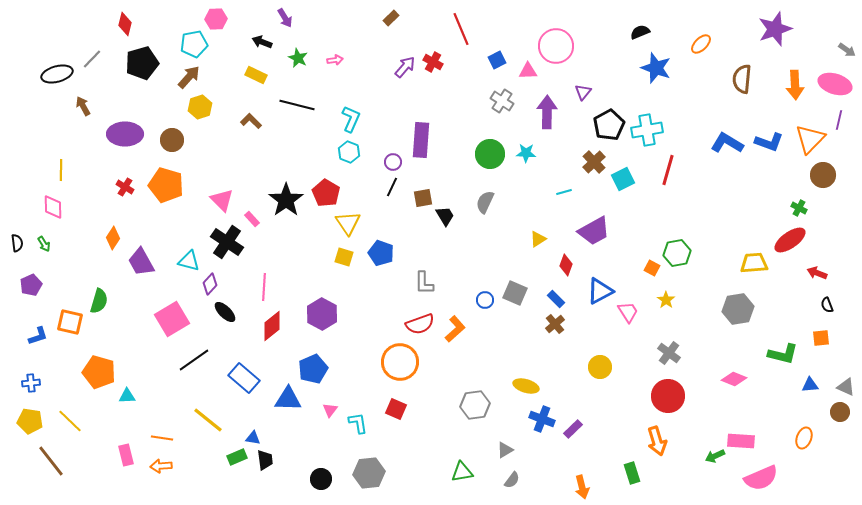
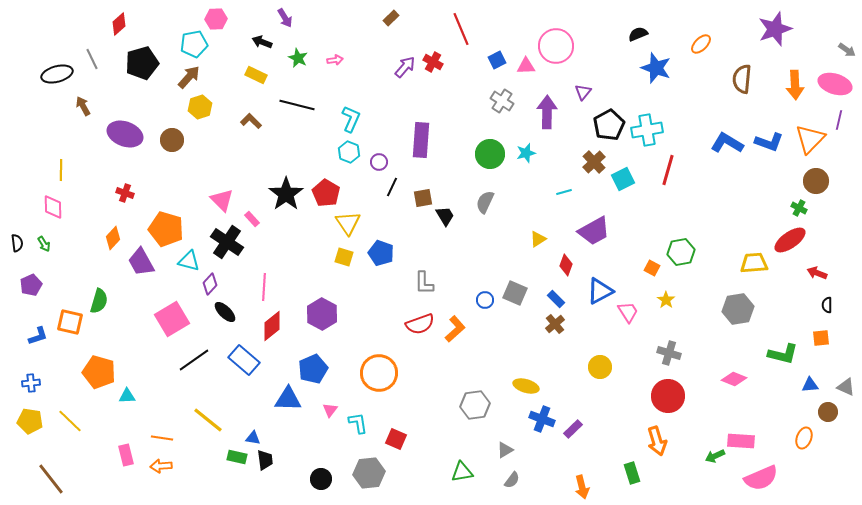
red diamond at (125, 24): moved 6 px left; rotated 35 degrees clockwise
black semicircle at (640, 32): moved 2 px left, 2 px down
gray line at (92, 59): rotated 70 degrees counterclockwise
pink triangle at (528, 71): moved 2 px left, 5 px up
purple ellipse at (125, 134): rotated 20 degrees clockwise
cyan star at (526, 153): rotated 18 degrees counterclockwise
purple circle at (393, 162): moved 14 px left
brown circle at (823, 175): moved 7 px left, 6 px down
orange pentagon at (166, 185): moved 44 px down
red cross at (125, 187): moved 6 px down; rotated 12 degrees counterclockwise
black star at (286, 200): moved 6 px up
orange diamond at (113, 238): rotated 10 degrees clockwise
green hexagon at (677, 253): moved 4 px right, 1 px up
black semicircle at (827, 305): rotated 21 degrees clockwise
gray cross at (669, 353): rotated 20 degrees counterclockwise
orange circle at (400, 362): moved 21 px left, 11 px down
blue rectangle at (244, 378): moved 18 px up
red square at (396, 409): moved 30 px down
brown circle at (840, 412): moved 12 px left
green rectangle at (237, 457): rotated 36 degrees clockwise
brown line at (51, 461): moved 18 px down
